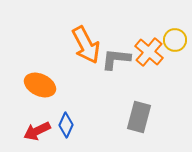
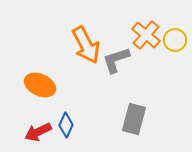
orange cross: moved 3 px left, 17 px up
gray L-shape: moved 1 px down; rotated 24 degrees counterclockwise
gray rectangle: moved 5 px left, 2 px down
red arrow: moved 1 px right, 1 px down
